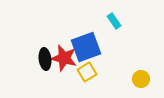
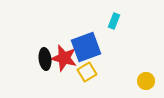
cyan rectangle: rotated 56 degrees clockwise
yellow circle: moved 5 px right, 2 px down
